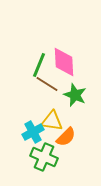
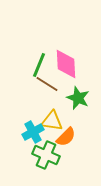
pink diamond: moved 2 px right, 2 px down
green star: moved 3 px right, 3 px down
green cross: moved 2 px right, 2 px up
